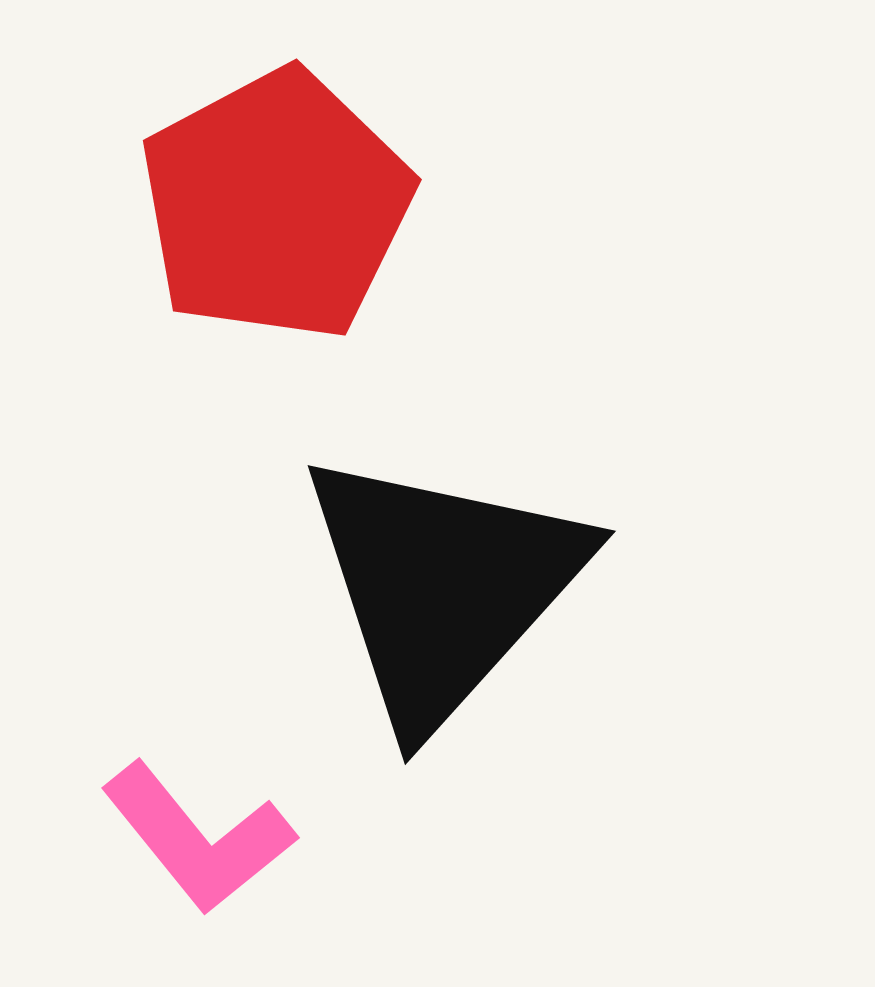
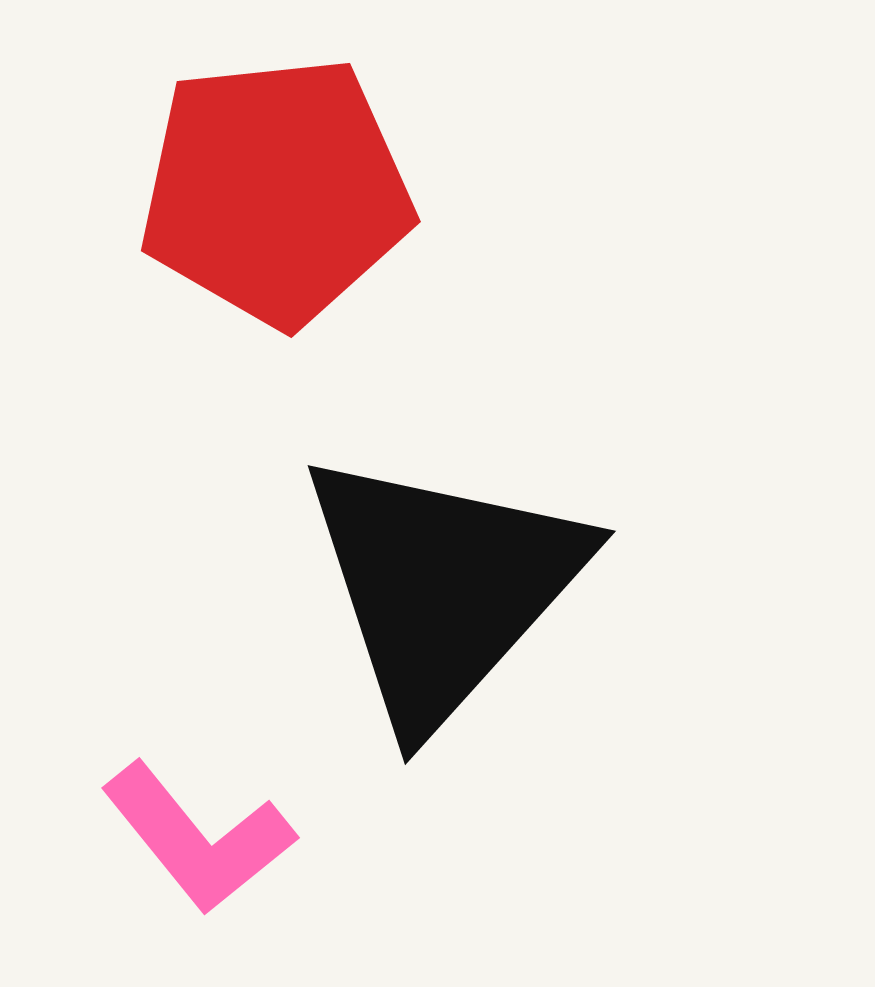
red pentagon: moved 14 px up; rotated 22 degrees clockwise
